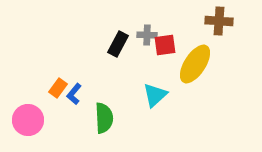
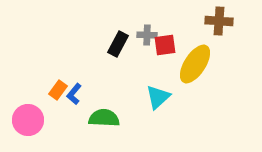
orange rectangle: moved 2 px down
cyan triangle: moved 3 px right, 2 px down
green semicircle: rotated 84 degrees counterclockwise
